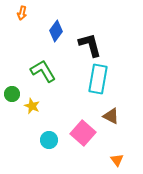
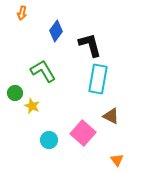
green circle: moved 3 px right, 1 px up
